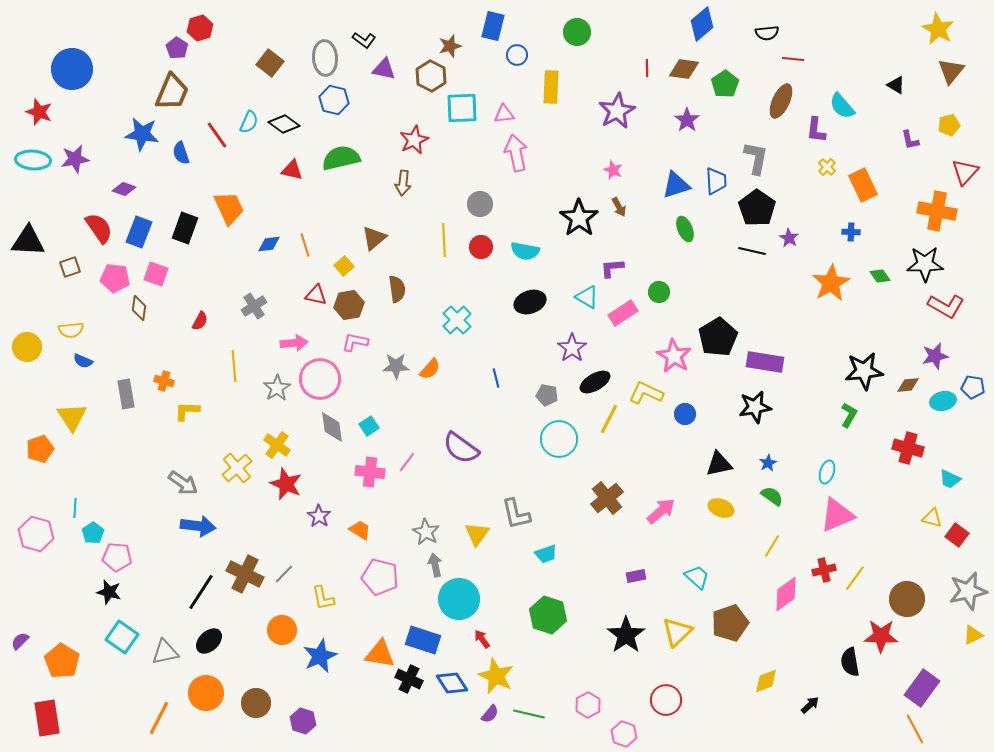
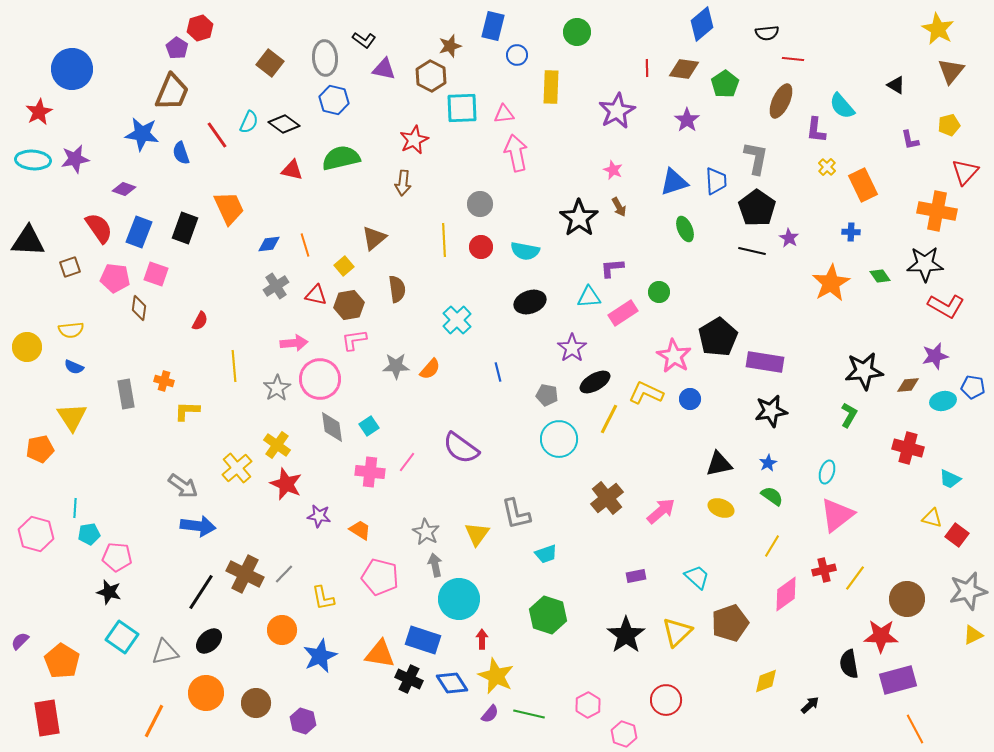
red star at (39, 112): rotated 24 degrees clockwise
blue triangle at (676, 185): moved 2 px left, 3 px up
cyan triangle at (587, 297): moved 2 px right; rotated 35 degrees counterclockwise
gray cross at (254, 306): moved 22 px right, 20 px up
pink L-shape at (355, 342): moved 1 px left, 2 px up; rotated 20 degrees counterclockwise
blue semicircle at (83, 361): moved 9 px left, 6 px down
blue line at (496, 378): moved 2 px right, 6 px up
black star at (755, 407): moved 16 px right, 4 px down
blue circle at (685, 414): moved 5 px right, 15 px up
orange pentagon at (40, 449): rotated 8 degrees clockwise
gray arrow at (183, 483): moved 3 px down
pink triangle at (837, 515): rotated 15 degrees counterclockwise
purple star at (319, 516): rotated 25 degrees counterclockwise
cyan pentagon at (93, 533): moved 4 px left, 1 px down; rotated 25 degrees clockwise
red arrow at (482, 639): rotated 36 degrees clockwise
black semicircle at (850, 662): moved 1 px left, 2 px down
purple rectangle at (922, 688): moved 24 px left, 8 px up; rotated 39 degrees clockwise
orange line at (159, 718): moved 5 px left, 3 px down
